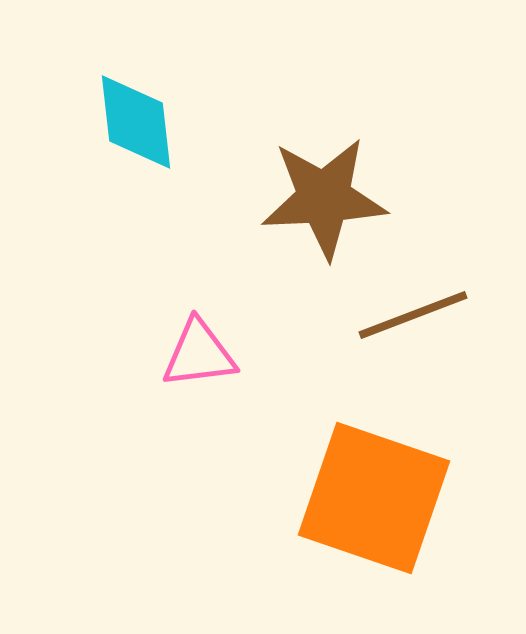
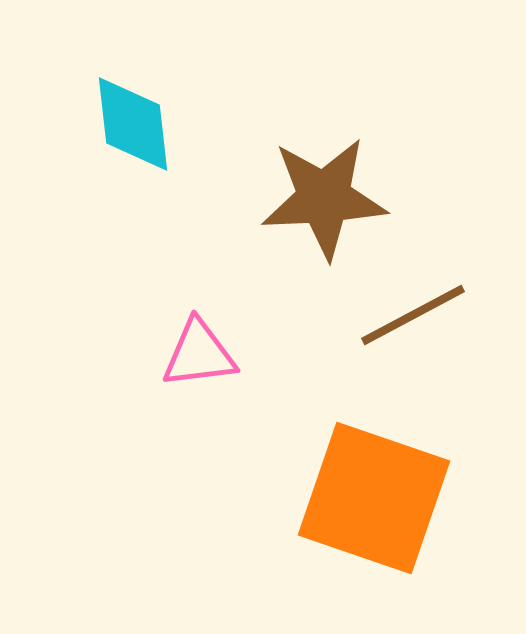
cyan diamond: moved 3 px left, 2 px down
brown line: rotated 7 degrees counterclockwise
